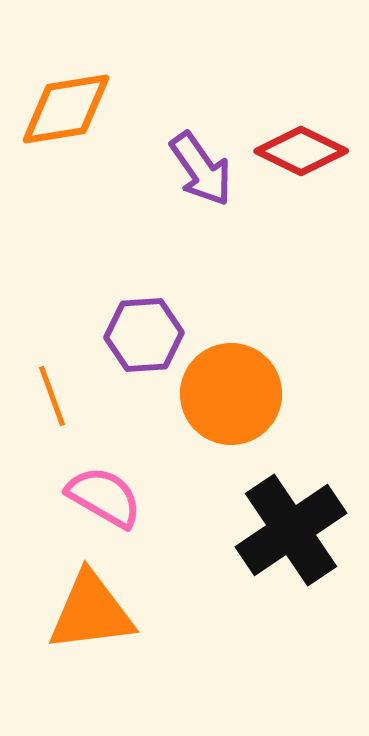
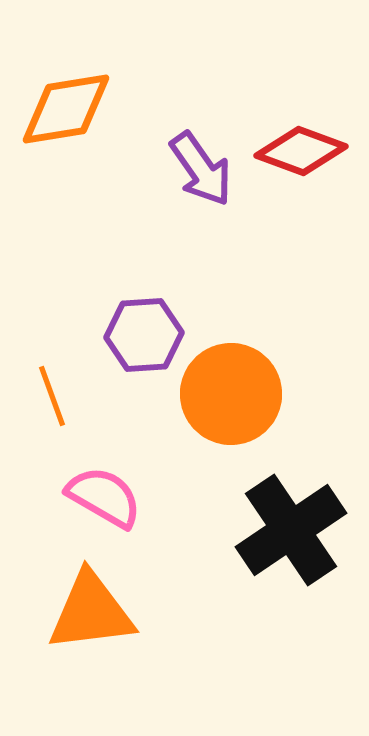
red diamond: rotated 6 degrees counterclockwise
